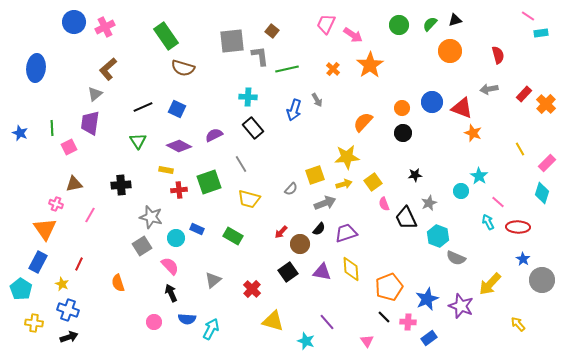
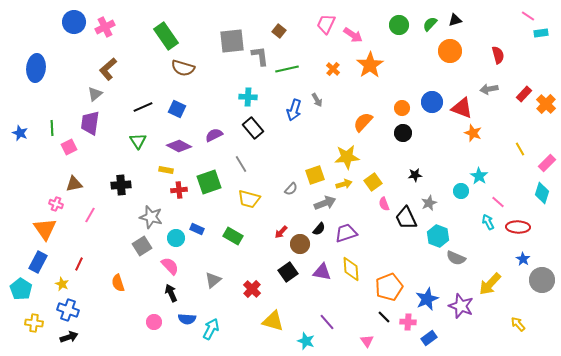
brown square at (272, 31): moved 7 px right
